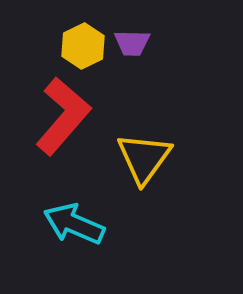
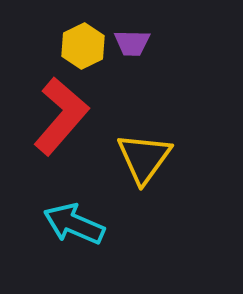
red L-shape: moved 2 px left
